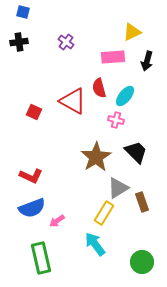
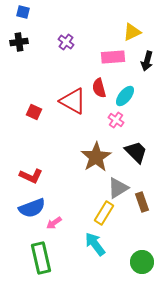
pink cross: rotated 21 degrees clockwise
pink arrow: moved 3 px left, 2 px down
